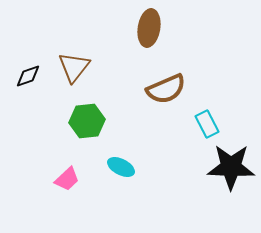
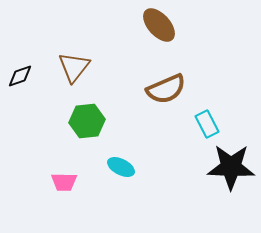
brown ellipse: moved 10 px right, 3 px up; rotated 51 degrees counterclockwise
black diamond: moved 8 px left
pink trapezoid: moved 3 px left, 3 px down; rotated 44 degrees clockwise
